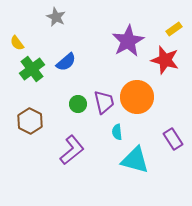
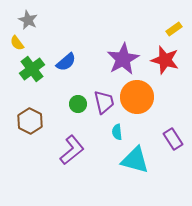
gray star: moved 28 px left, 3 px down
purple star: moved 5 px left, 18 px down
